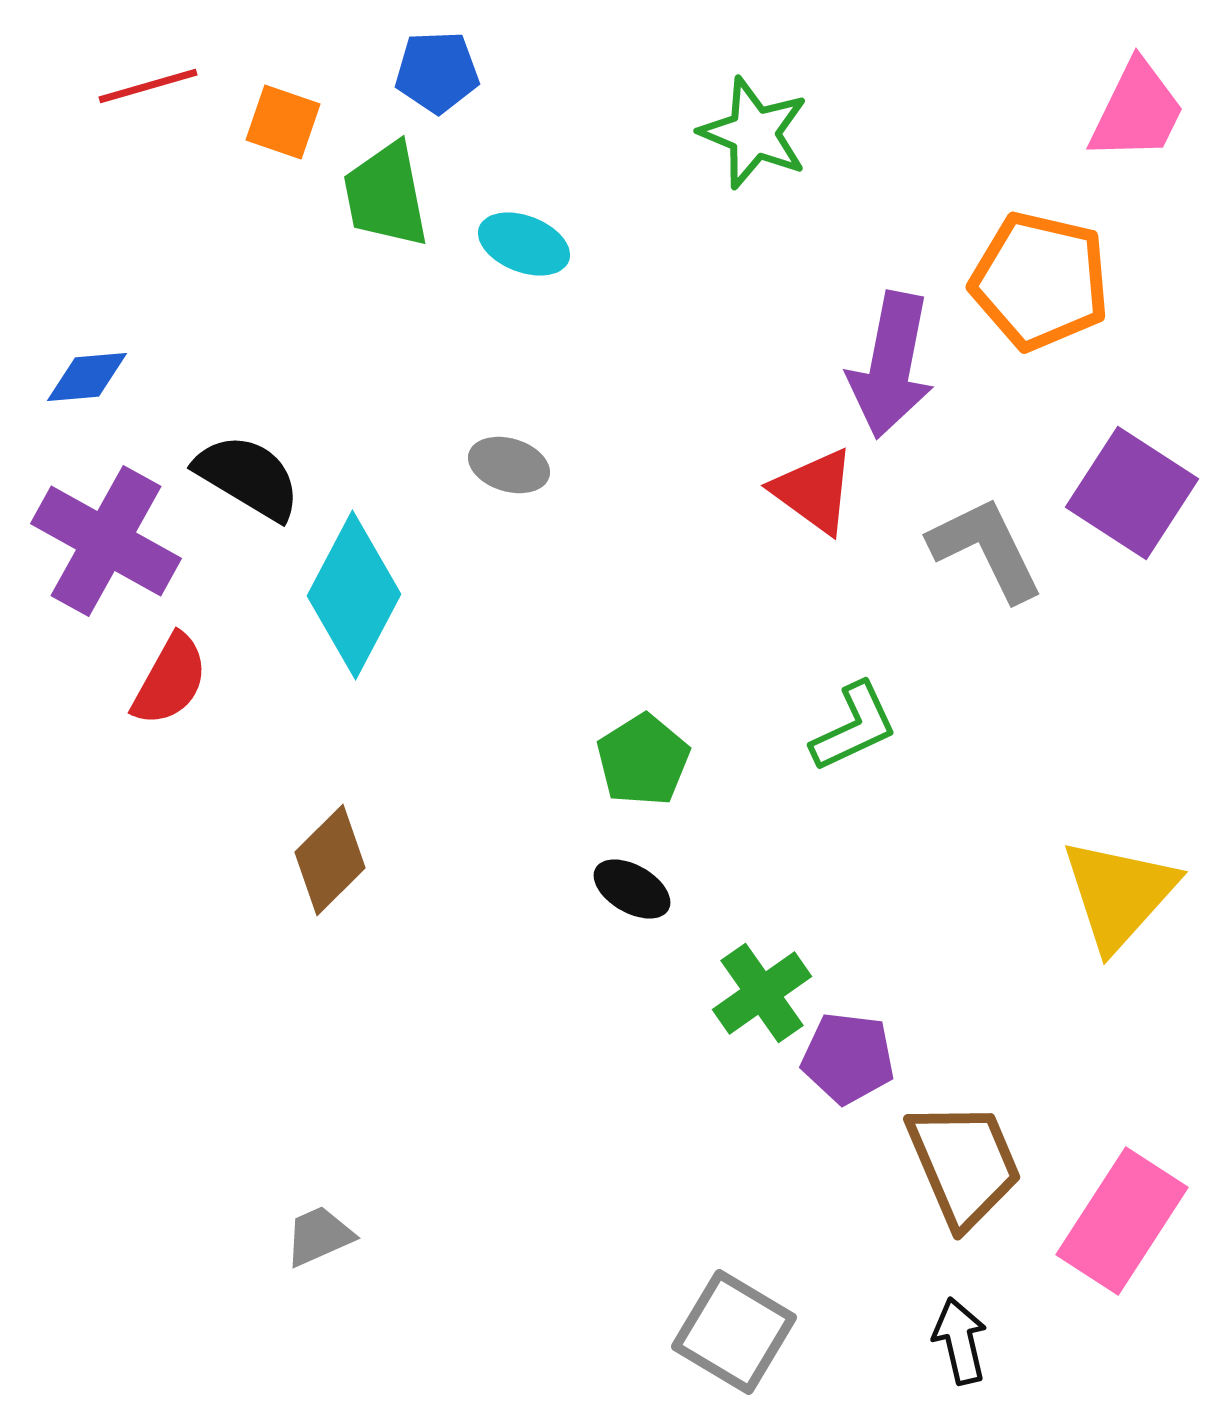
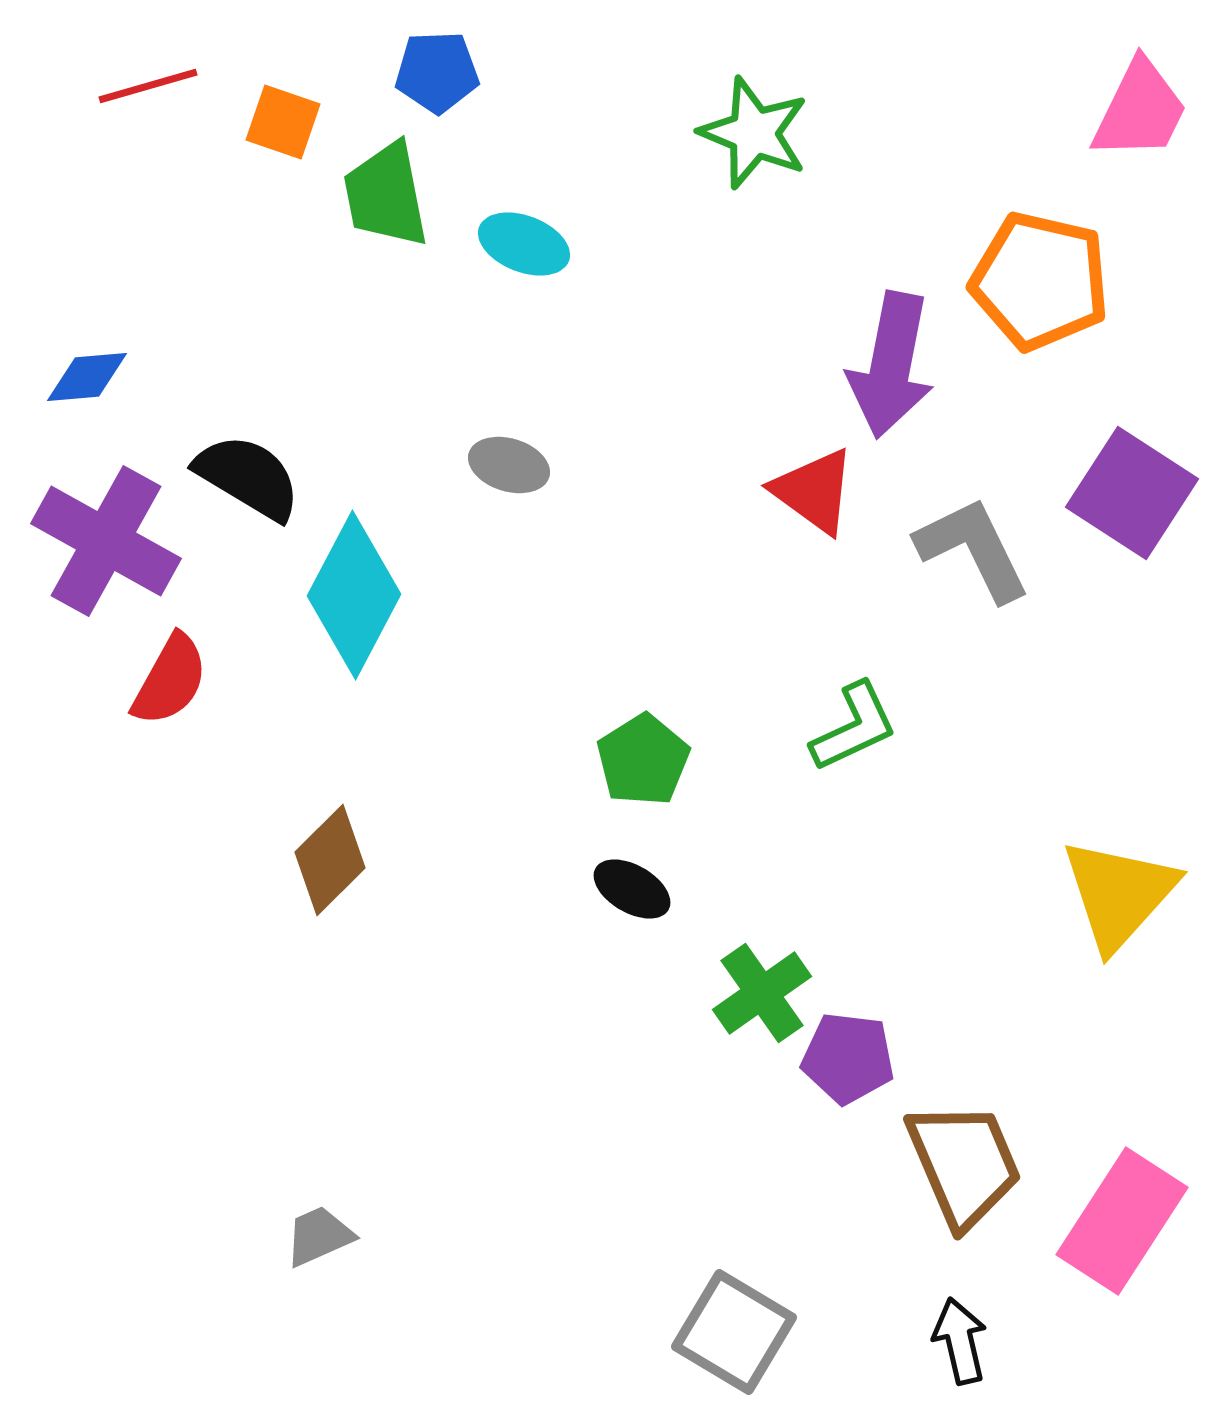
pink trapezoid: moved 3 px right, 1 px up
gray L-shape: moved 13 px left
